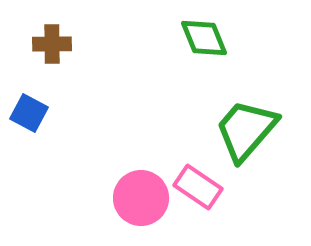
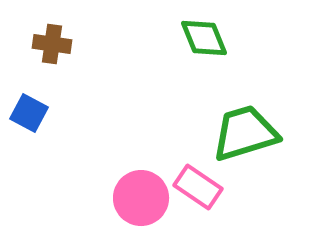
brown cross: rotated 9 degrees clockwise
green trapezoid: moved 1 px left, 3 px down; rotated 32 degrees clockwise
